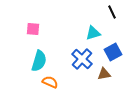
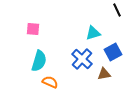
black line: moved 5 px right, 2 px up
